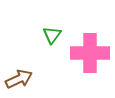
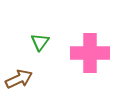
green triangle: moved 12 px left, 7 px down
